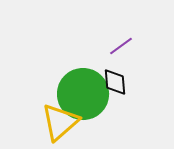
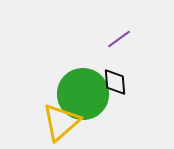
purple line: moved 2 px left, 7 px up
yellow triangle: moved 1 px right
